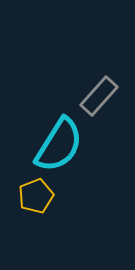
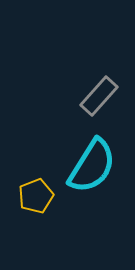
cyan semicircle: moved 33 px right, 21 px down
